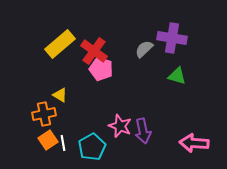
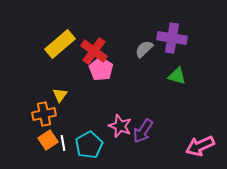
pink pentagon: rotated 15 degrees clockwise
yellow triangle: rotated 35 degrees clockwise
purple arrow: rotated 45 degrees clockwise
pink arrow: moved 6 px right, 3 px down; rotated 28 degrees counterclockwise
cyan pentagon: moved 3 px left, 2 px up
